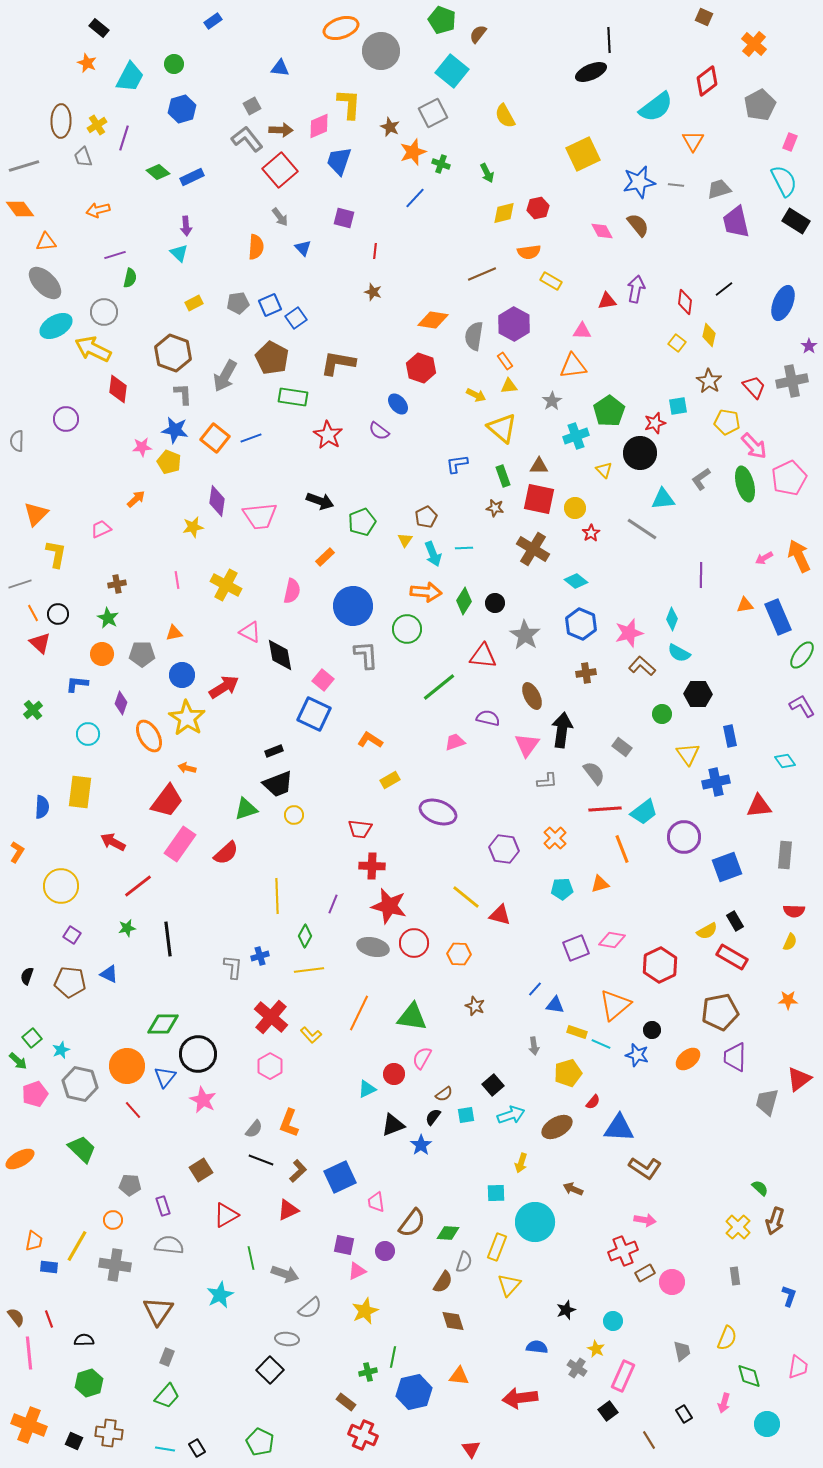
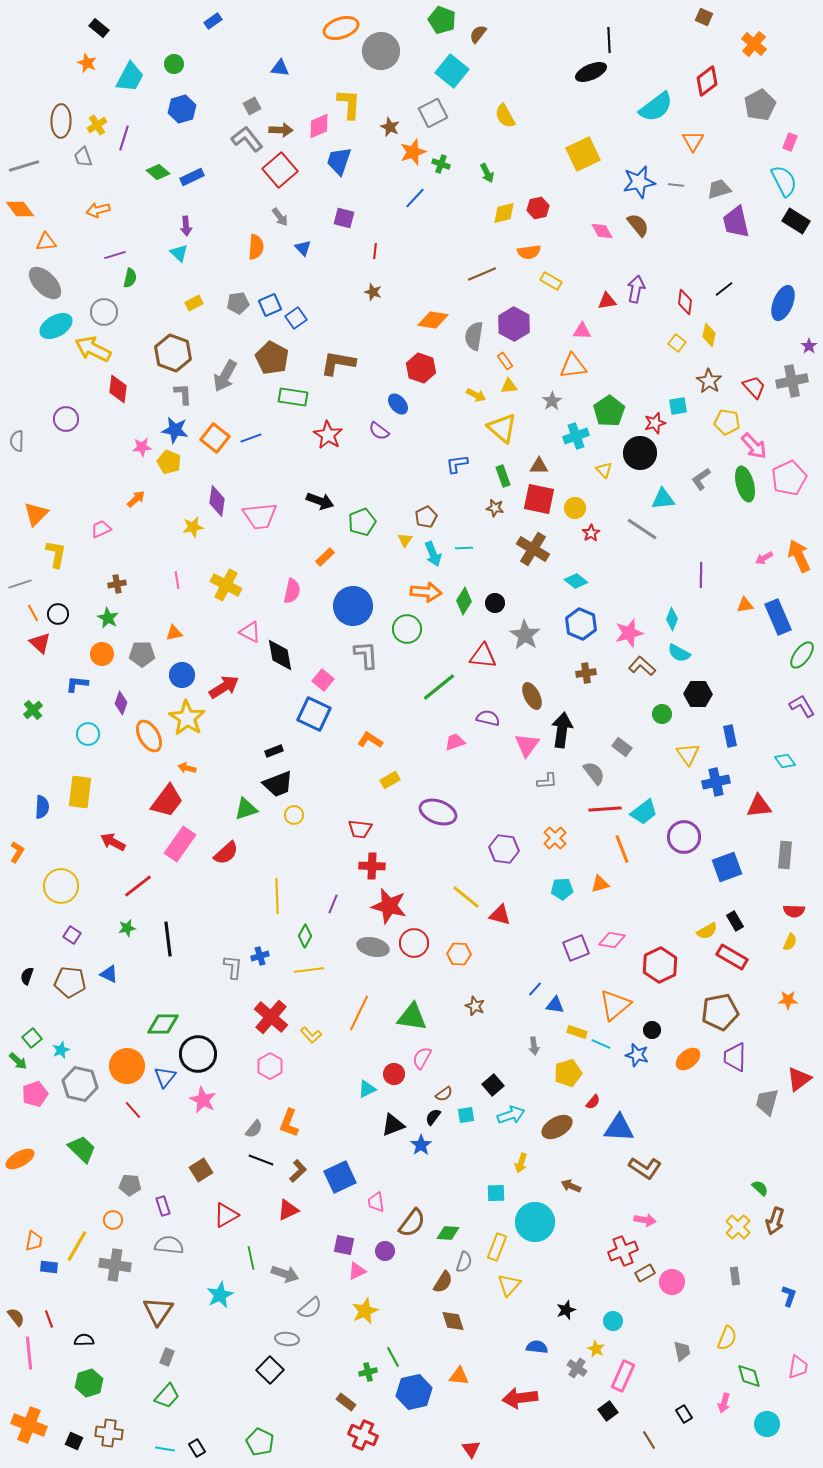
brown arrow at (573, 1189): moved 2 px left, 3 px up
green line at (393, 1357): rotated 40 degrees counterclockwise
